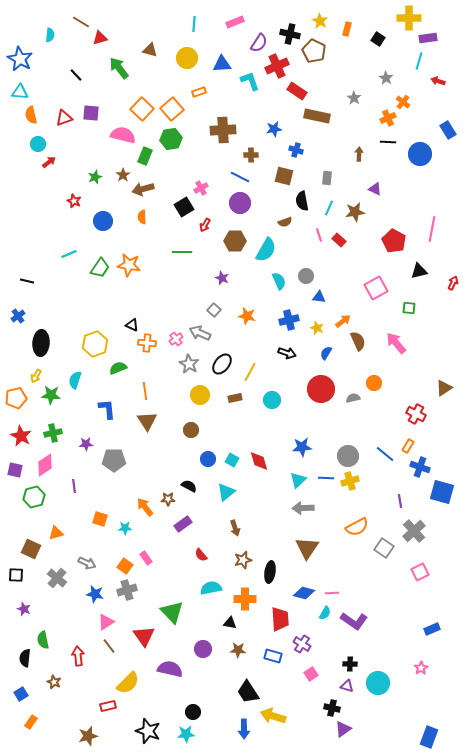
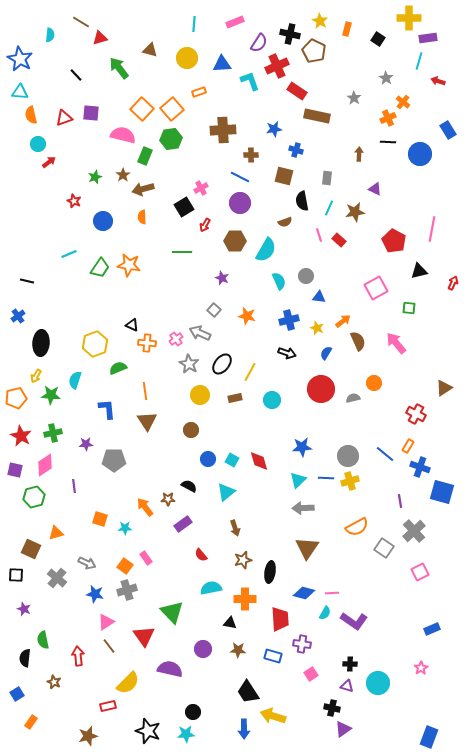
purple cross at (302, 644): rotated 24 degrees counterclockwise
blue square at (21, 694): moved 4 px left
